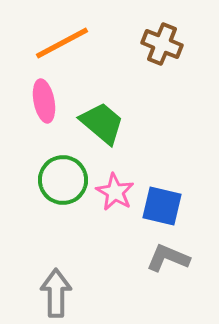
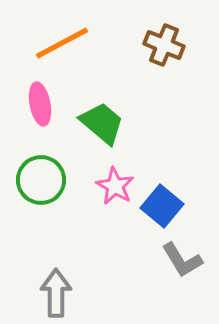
brown cross: moved 2 px right, 1 px down
pink ellipse: moved 4 px left, 3 px down
green circle: moved 22 px left
pink star: moved 6 px up
blue square: rotated 27 degrees clockwise
gray L-shape: moved 14 px right, 2 px down; rotated 144 degrees counterclockwise
